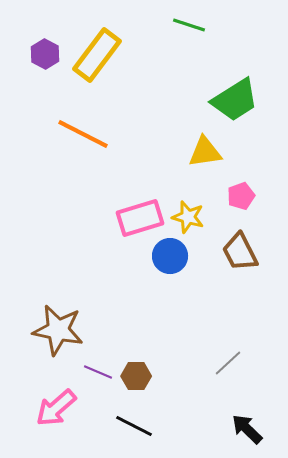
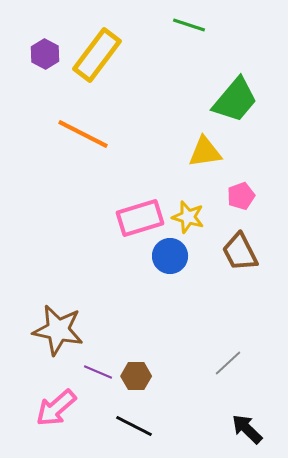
green trapezoid: rotated 18 degrees counterclockwise
